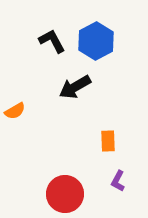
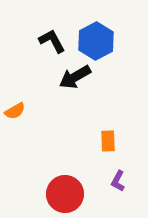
black arrow: moved 10 px up
